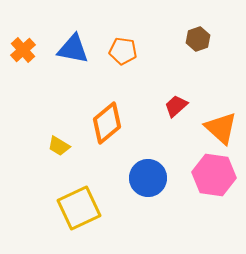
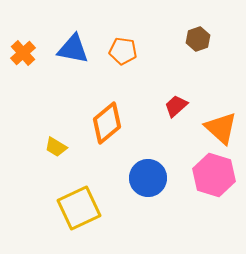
orange cross: moved 3 px down
yellow trapezoid: moved 3 px left, 1 px down
pink hexagon: rotated 9 degrees clockwise
